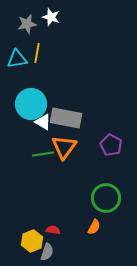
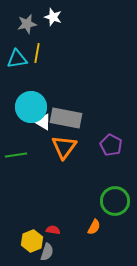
white star: moved 2 px right
cyan circle: moved 3 px down
green line: moved 27 px left, 1 px down
green circle: moved 9 px right, 3 px down
